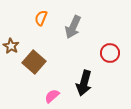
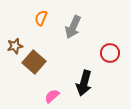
brown star: moved 4 px right; rotated 28 degrees clockwise
